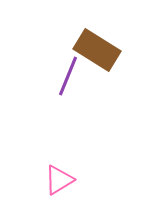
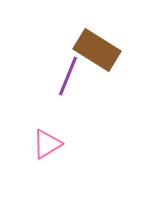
pink triangle: moved 12 px left, 36 px up
